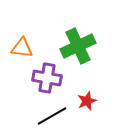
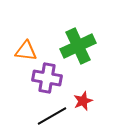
orange triangle: moved 4 px right, 3 px down
red star: moved 4 px left
